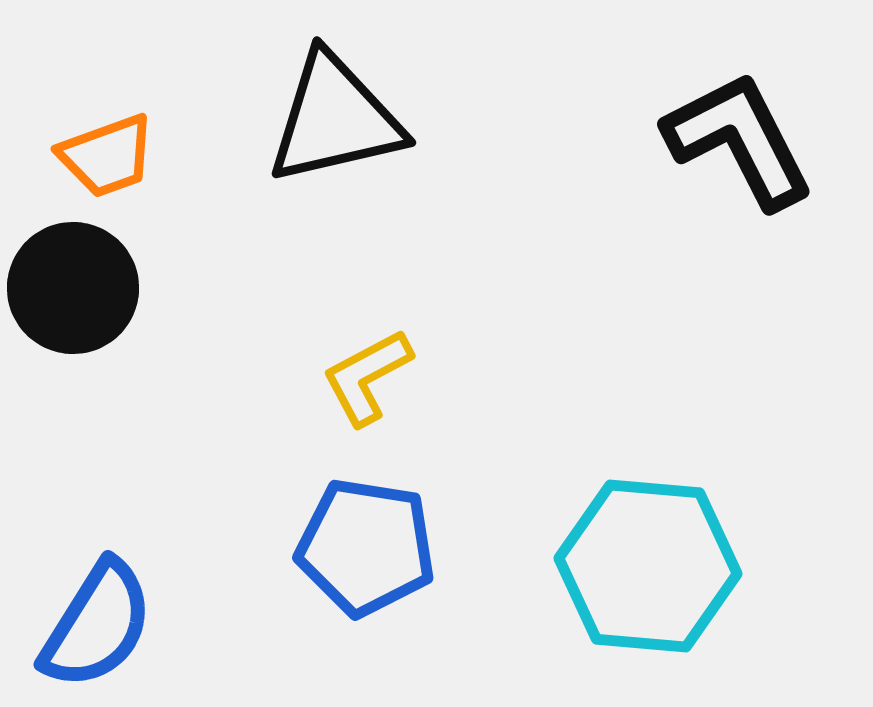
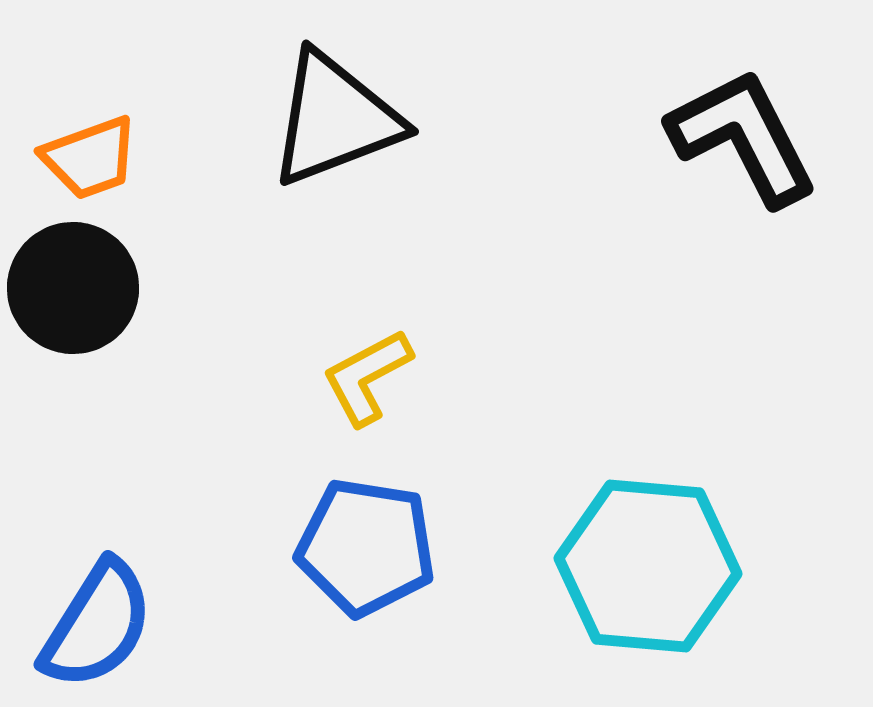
black triangle: rotated 8 degrees counterclockwise
black L-shape: moved 4 px right, 3 px up
orange trapezoid: moved 17 px left, 2 px down
